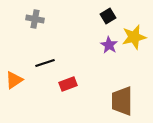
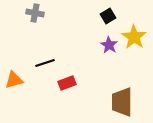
gray cross: moved 6 px up
yellow star: rotated 25 degrees counterclockwise
orange triangle: rotated 18 degrees clockwise
red rectangle: moved 1 px left, 1 px up
brown trapezoid: moved 1 px down
